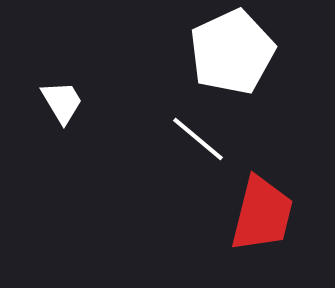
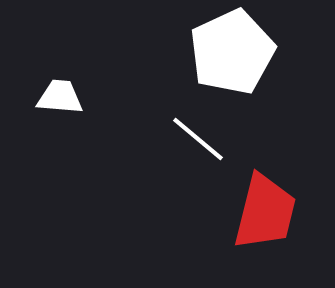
white trapezoid: moved 2 px left, 5 px up; rotated 54 degrees counterclockwise
red trapezoid: moved 3 px right, 2 px up
